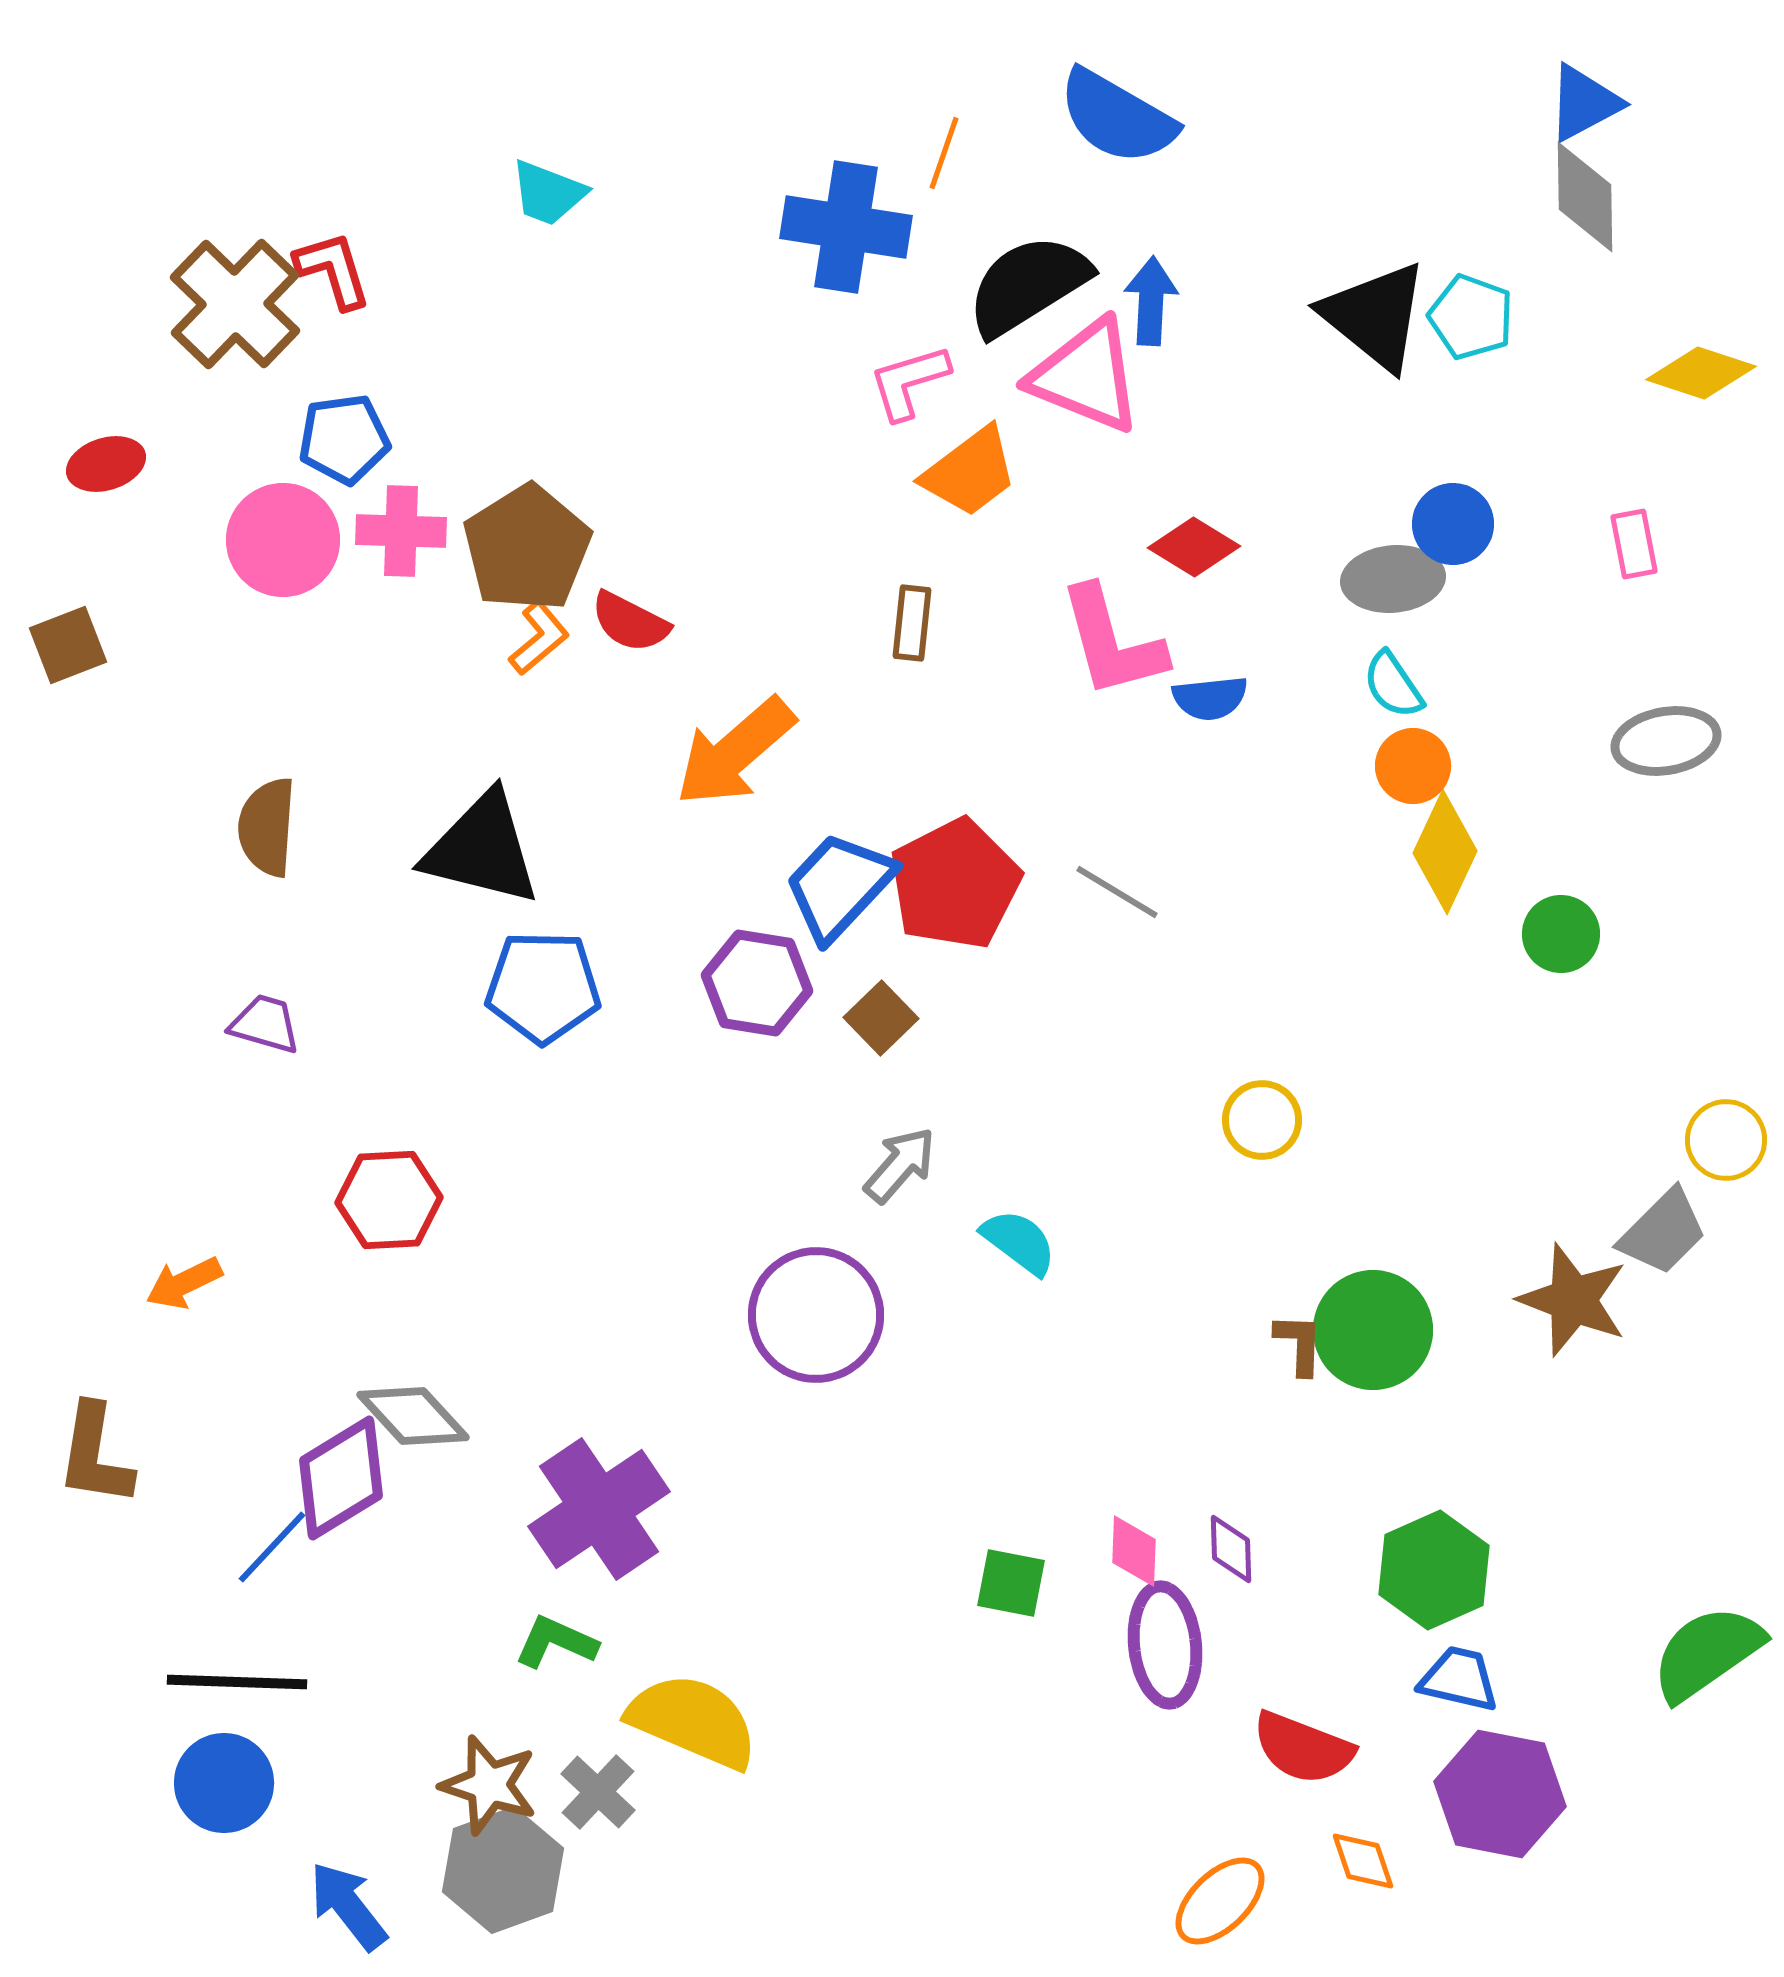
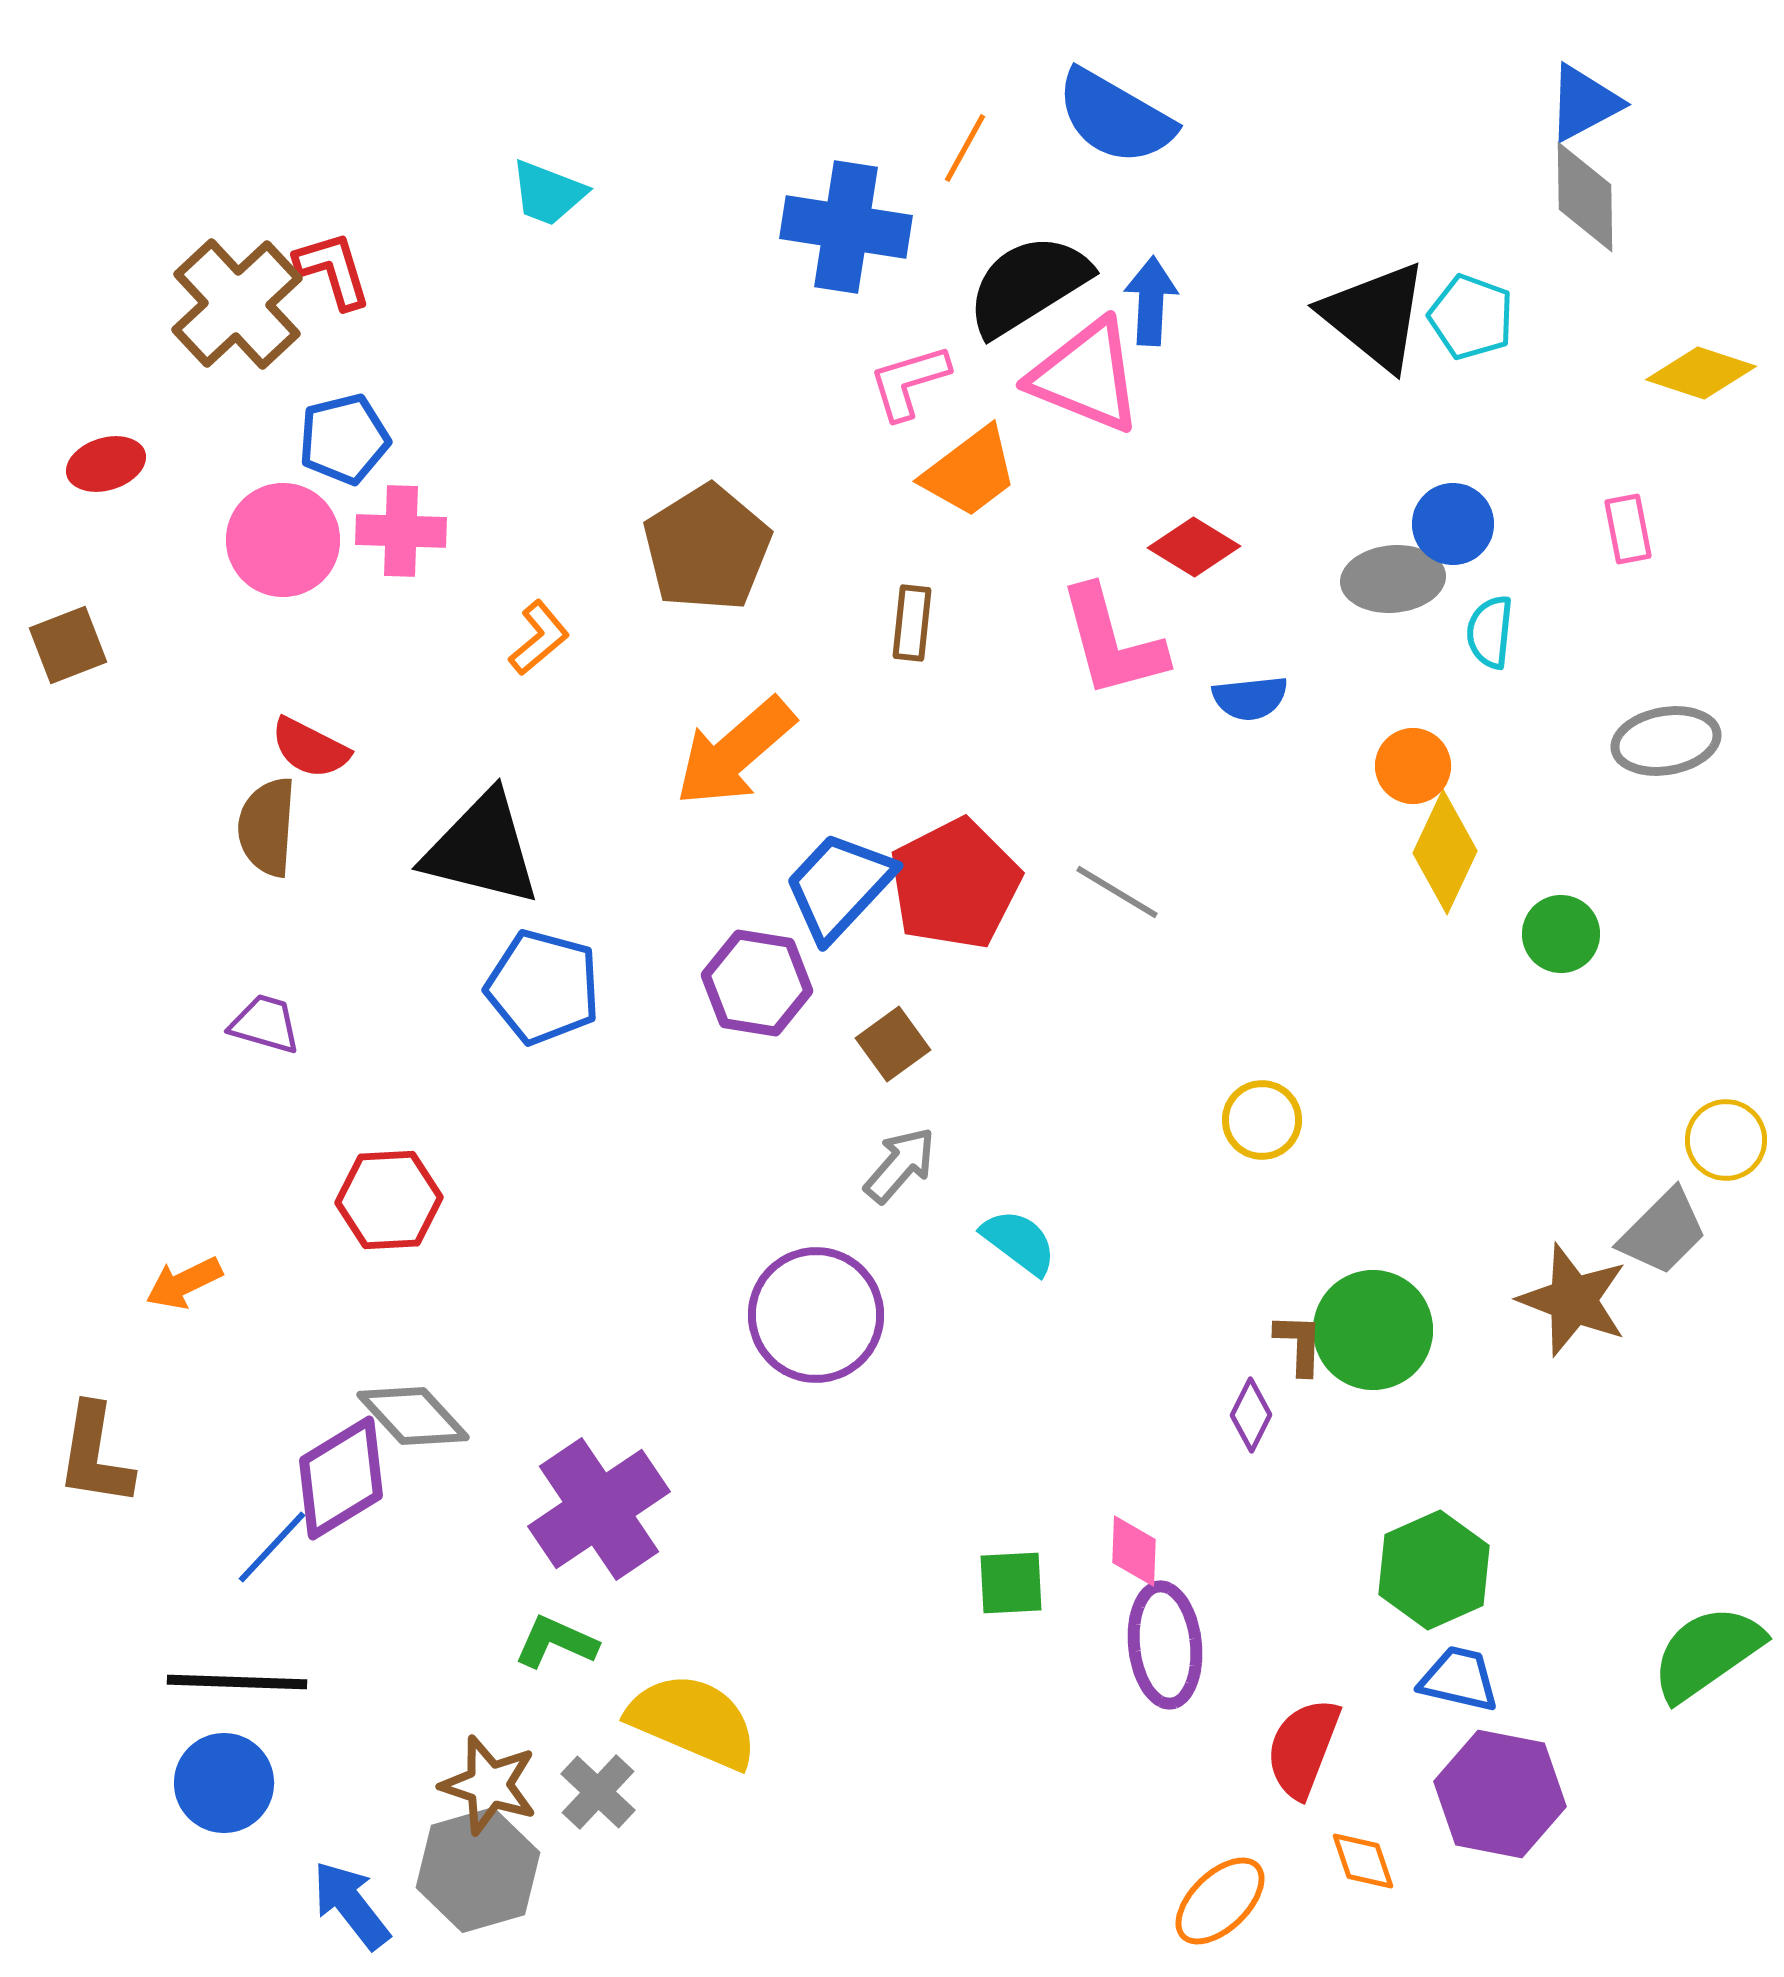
blue semicircle at (1117, 117): moved 2 px left
orange line at (944, 153): moved 21 px right, 5 px up; rotated 10 degrees clockwise
brown cross at (235, 304): moved 2 px right; rotated 3 degrees clockwise
blue pentagon at (344, 439): rotated 6 degrees counterclockwise
pink rectangle at (1634, 544): moved 6 px left, 15 px up
brown pentagon at (527, 548): moved 180 px right
red semicircle at (630, 622): moved 320 px left, 126 px down
cyan semicircle at (1393, 685): moved 97 px right, 53 px up; rotated 40 degrees clockwise
blue semicircle at (1210, 698): moved 40 px right
blue pentagon at (543, 987): rotated 14 degrees clockwise
brown square at (881, 1018): moved 12 px right, 26 px down; rotated 8 degrees clockwise
purple diamond at (1231, 1549): moved 20 px right, 134 px up; rotated 28 degrees clockwise
green square at (1011, 1583): rotated 14 degrees counterclockwise
red semicircle at (1303, 1748): rotated 90 degrees clockwise
gray hexagon at (503, 1870): moved 25 px left; rotated 4 degrees clockwise
blue arrow at (348, 1906): moved 3 px right, 1 px up
